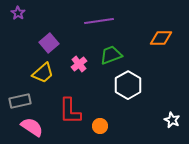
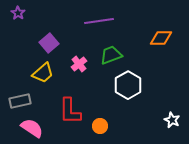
pink semicircle: moved 1 px down
